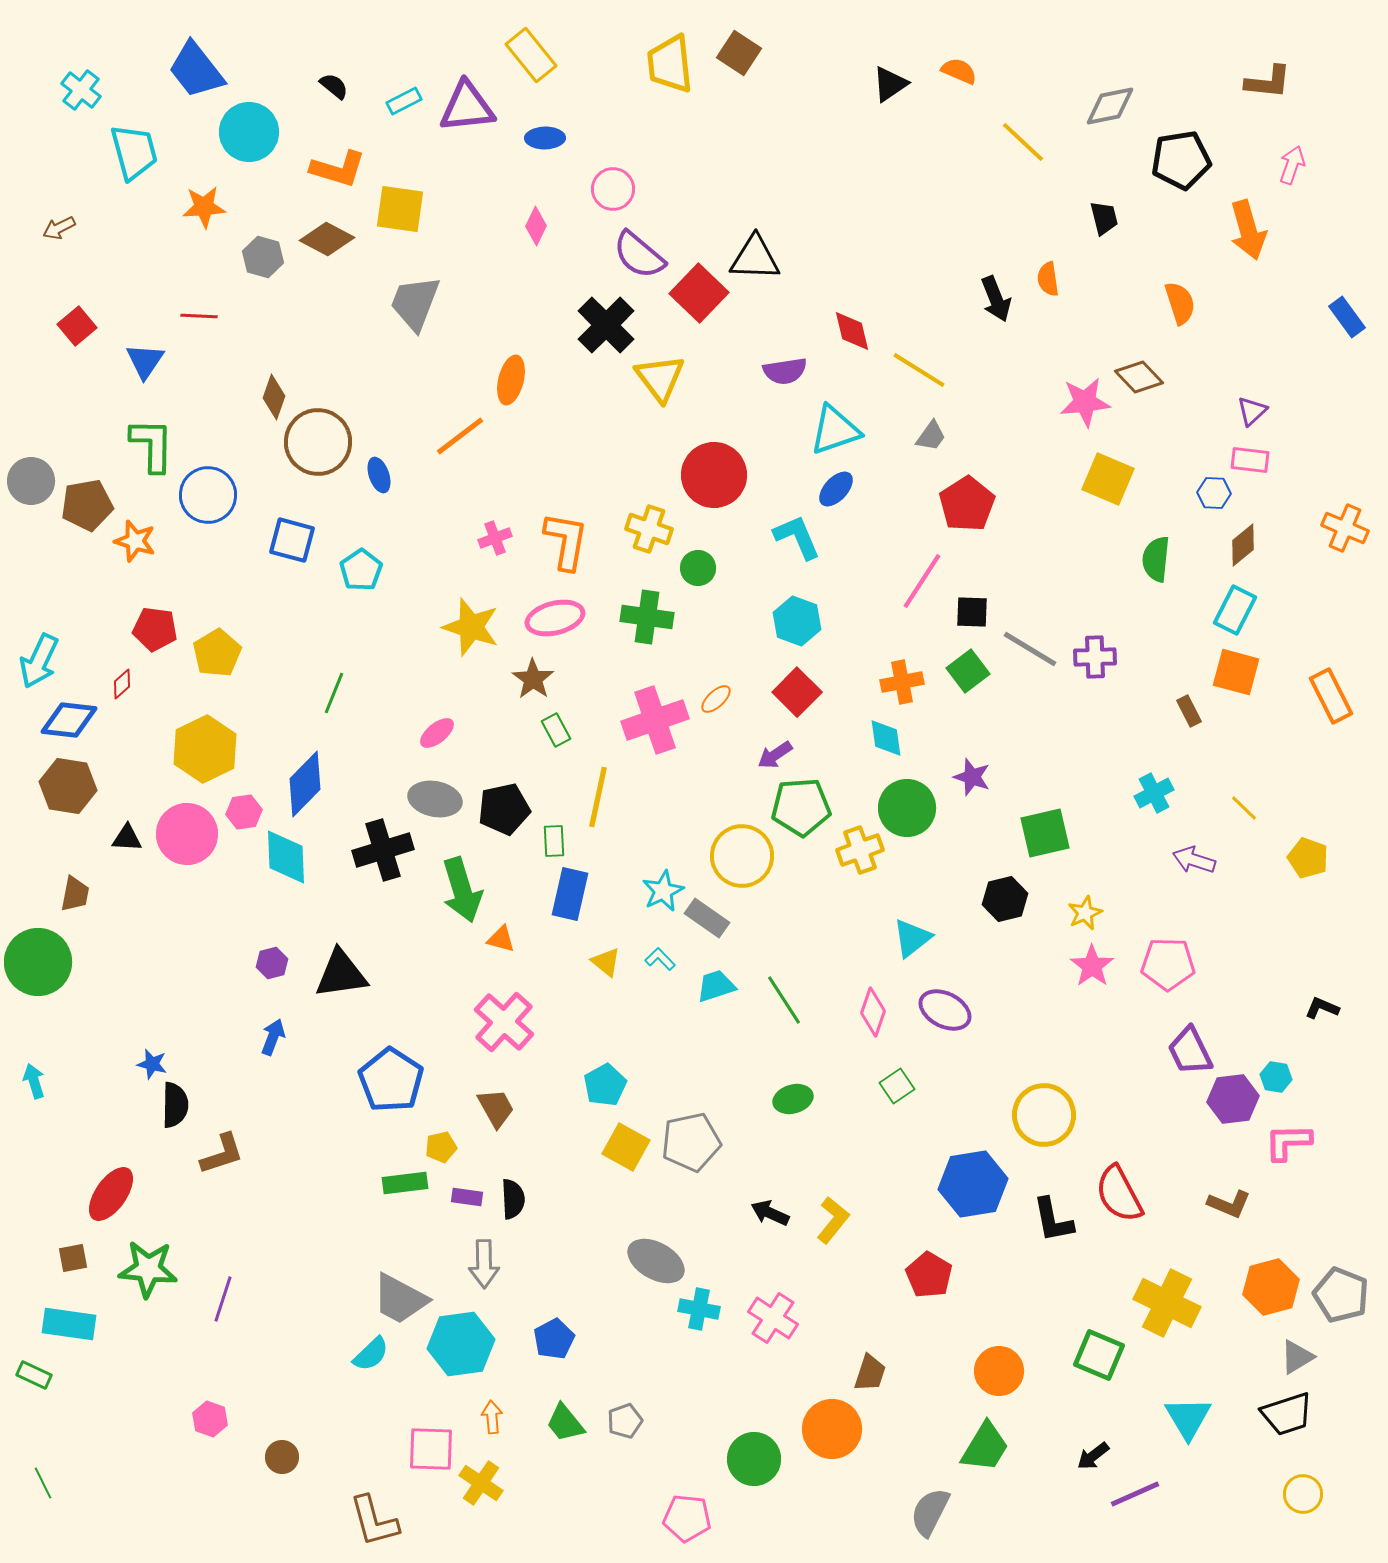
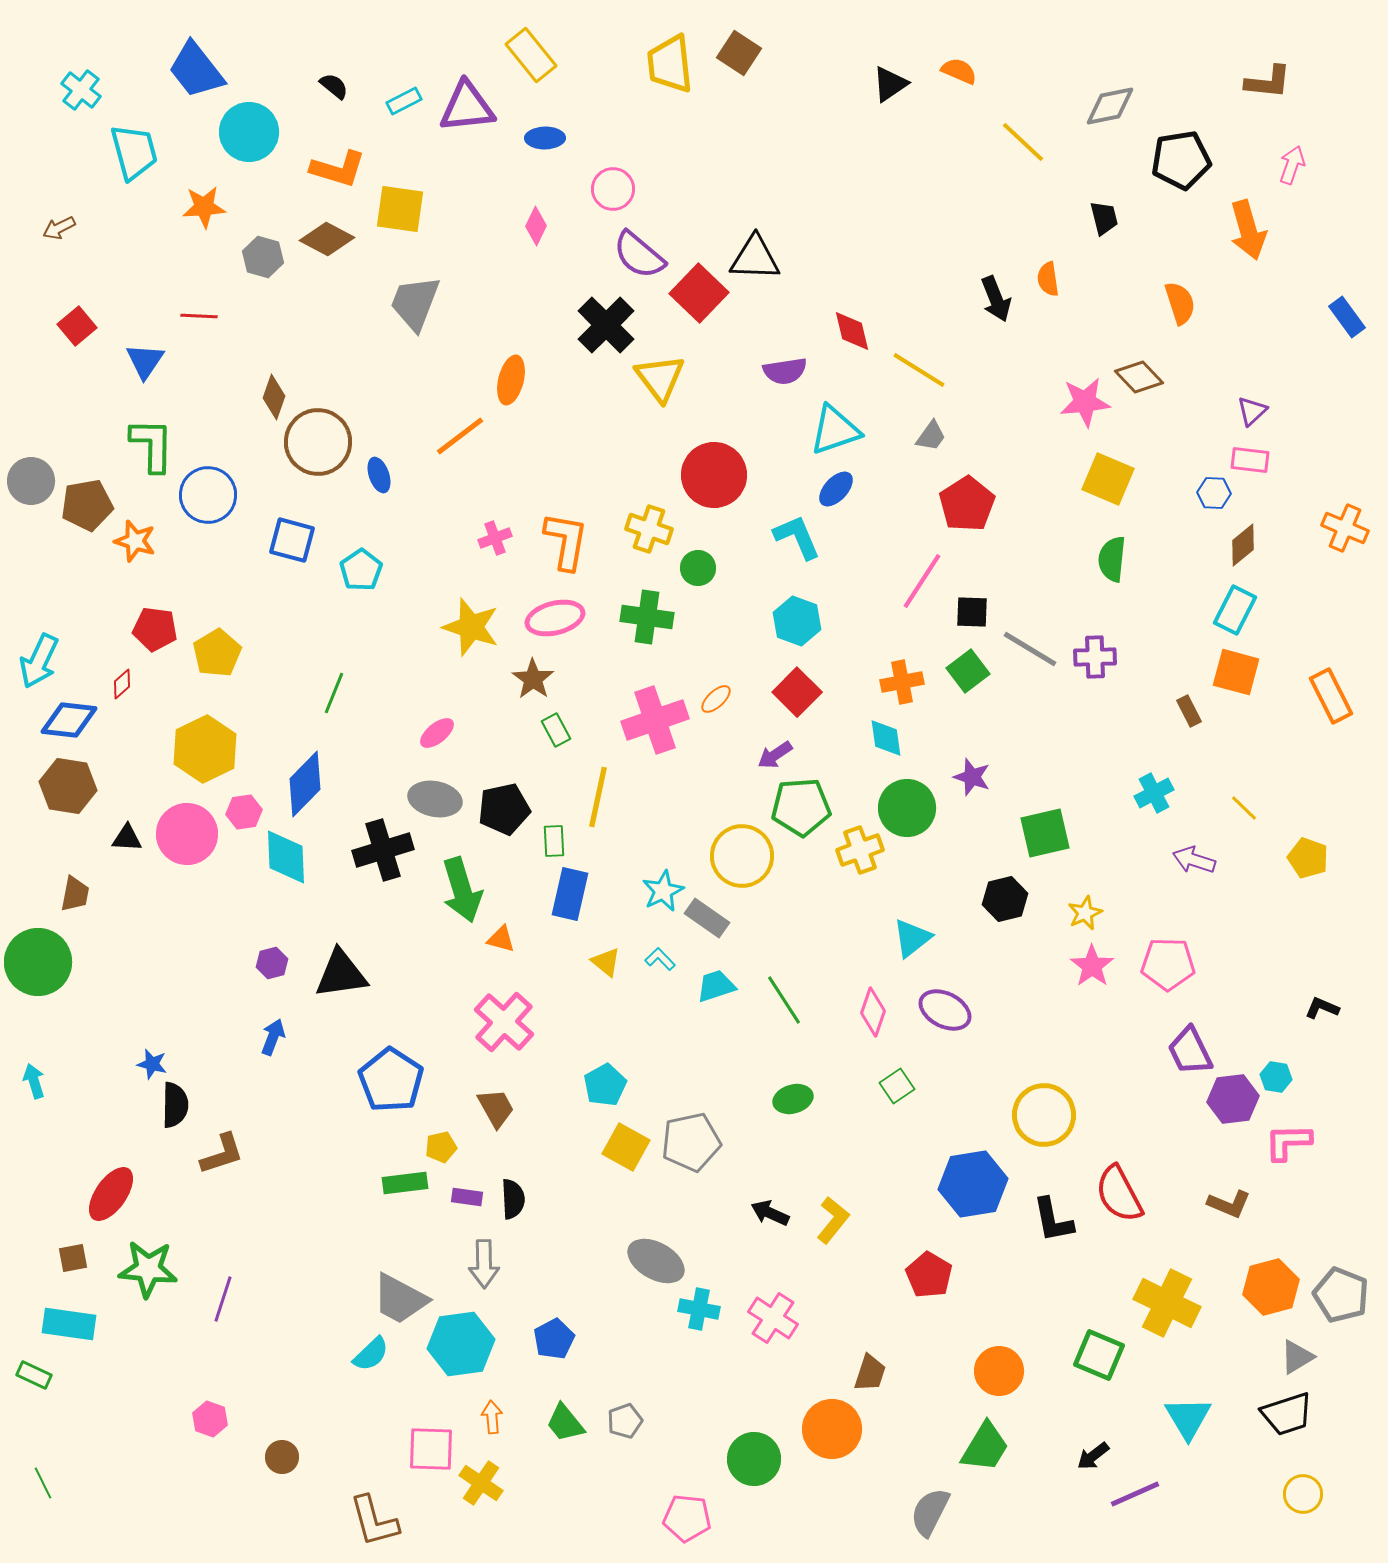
green semicircle at (1156, 559): moved 44 px left
